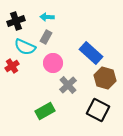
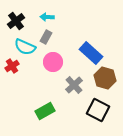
black cross: rotated 18 degrees counterclockwise
pink circle: moved 1 px up
gray cross: moved 6 px right
